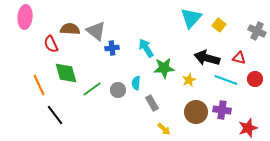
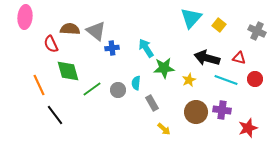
green diamond: moved 2 px right, 2 px up
